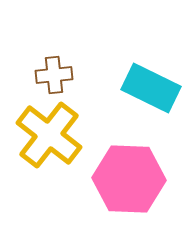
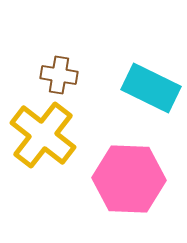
brown cross: moved 5 px right; rotated 15 degrees clockwise
yellow cross: moved 6 px left
